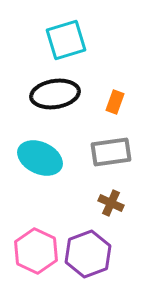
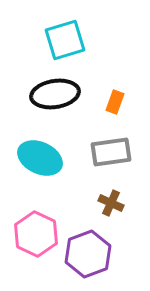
cyan square: moved 1 px left
pink hexagon: moved 17 px up
